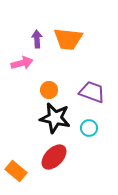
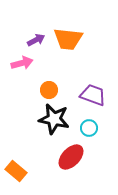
purple arrow: moved 1 px left, 1 px down; rotated 66 degrees clockwise
purple trapezoid: moved 1 px right, 3 px down
black star: moved 1 px left, 1 px down
red ellipse: moved 17 px right
